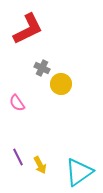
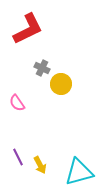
cyan triangle: rotated 20 degrees clockwise
